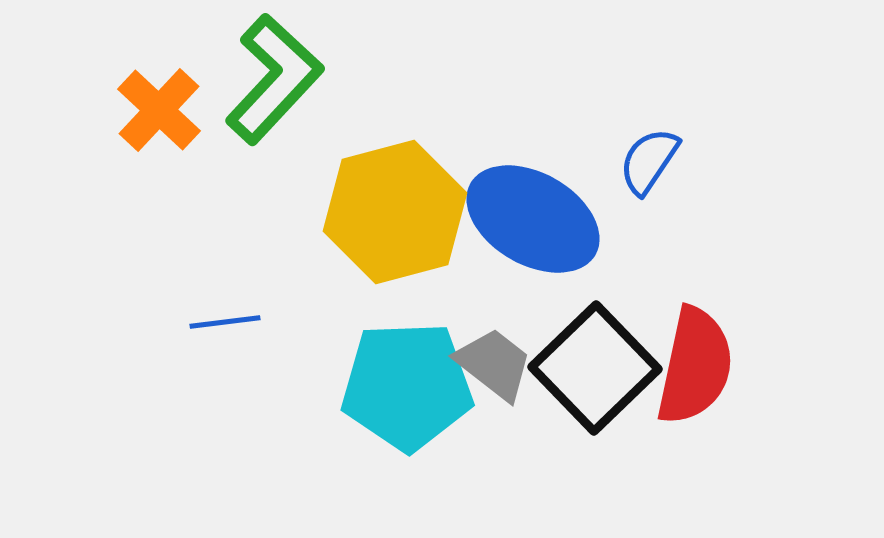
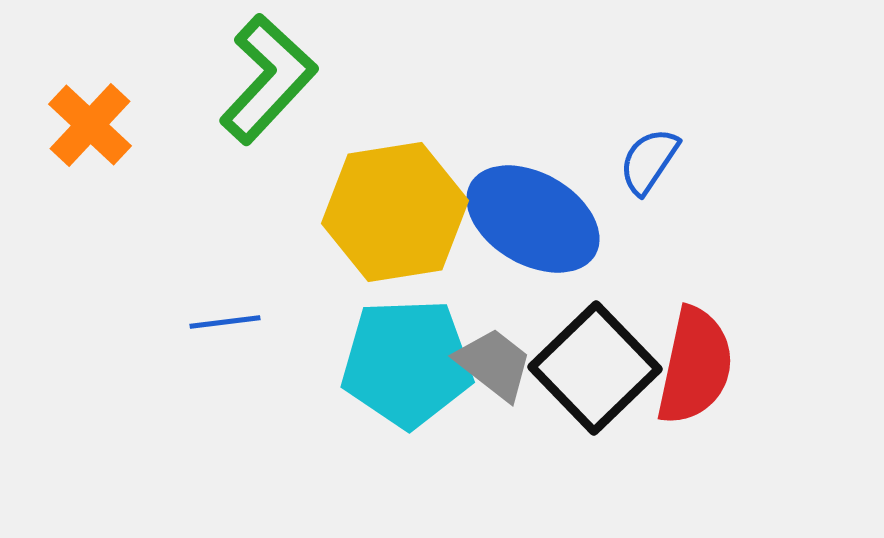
green L-shape: moved 6 px left
orange cross: moved 69 px left, 15 px down
yellow hexagon: rotated 6 degrees clockwise
cyan pentagon: moved 23 px up
